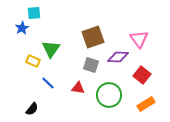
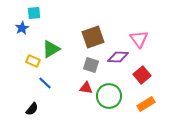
green triangle: rotated 24 degrees clockwise
red square: rotated 12 degrees clockwise
blue line: moved 3 px left
red triangle: moved 8 px right
green circle: moved 1 px down
